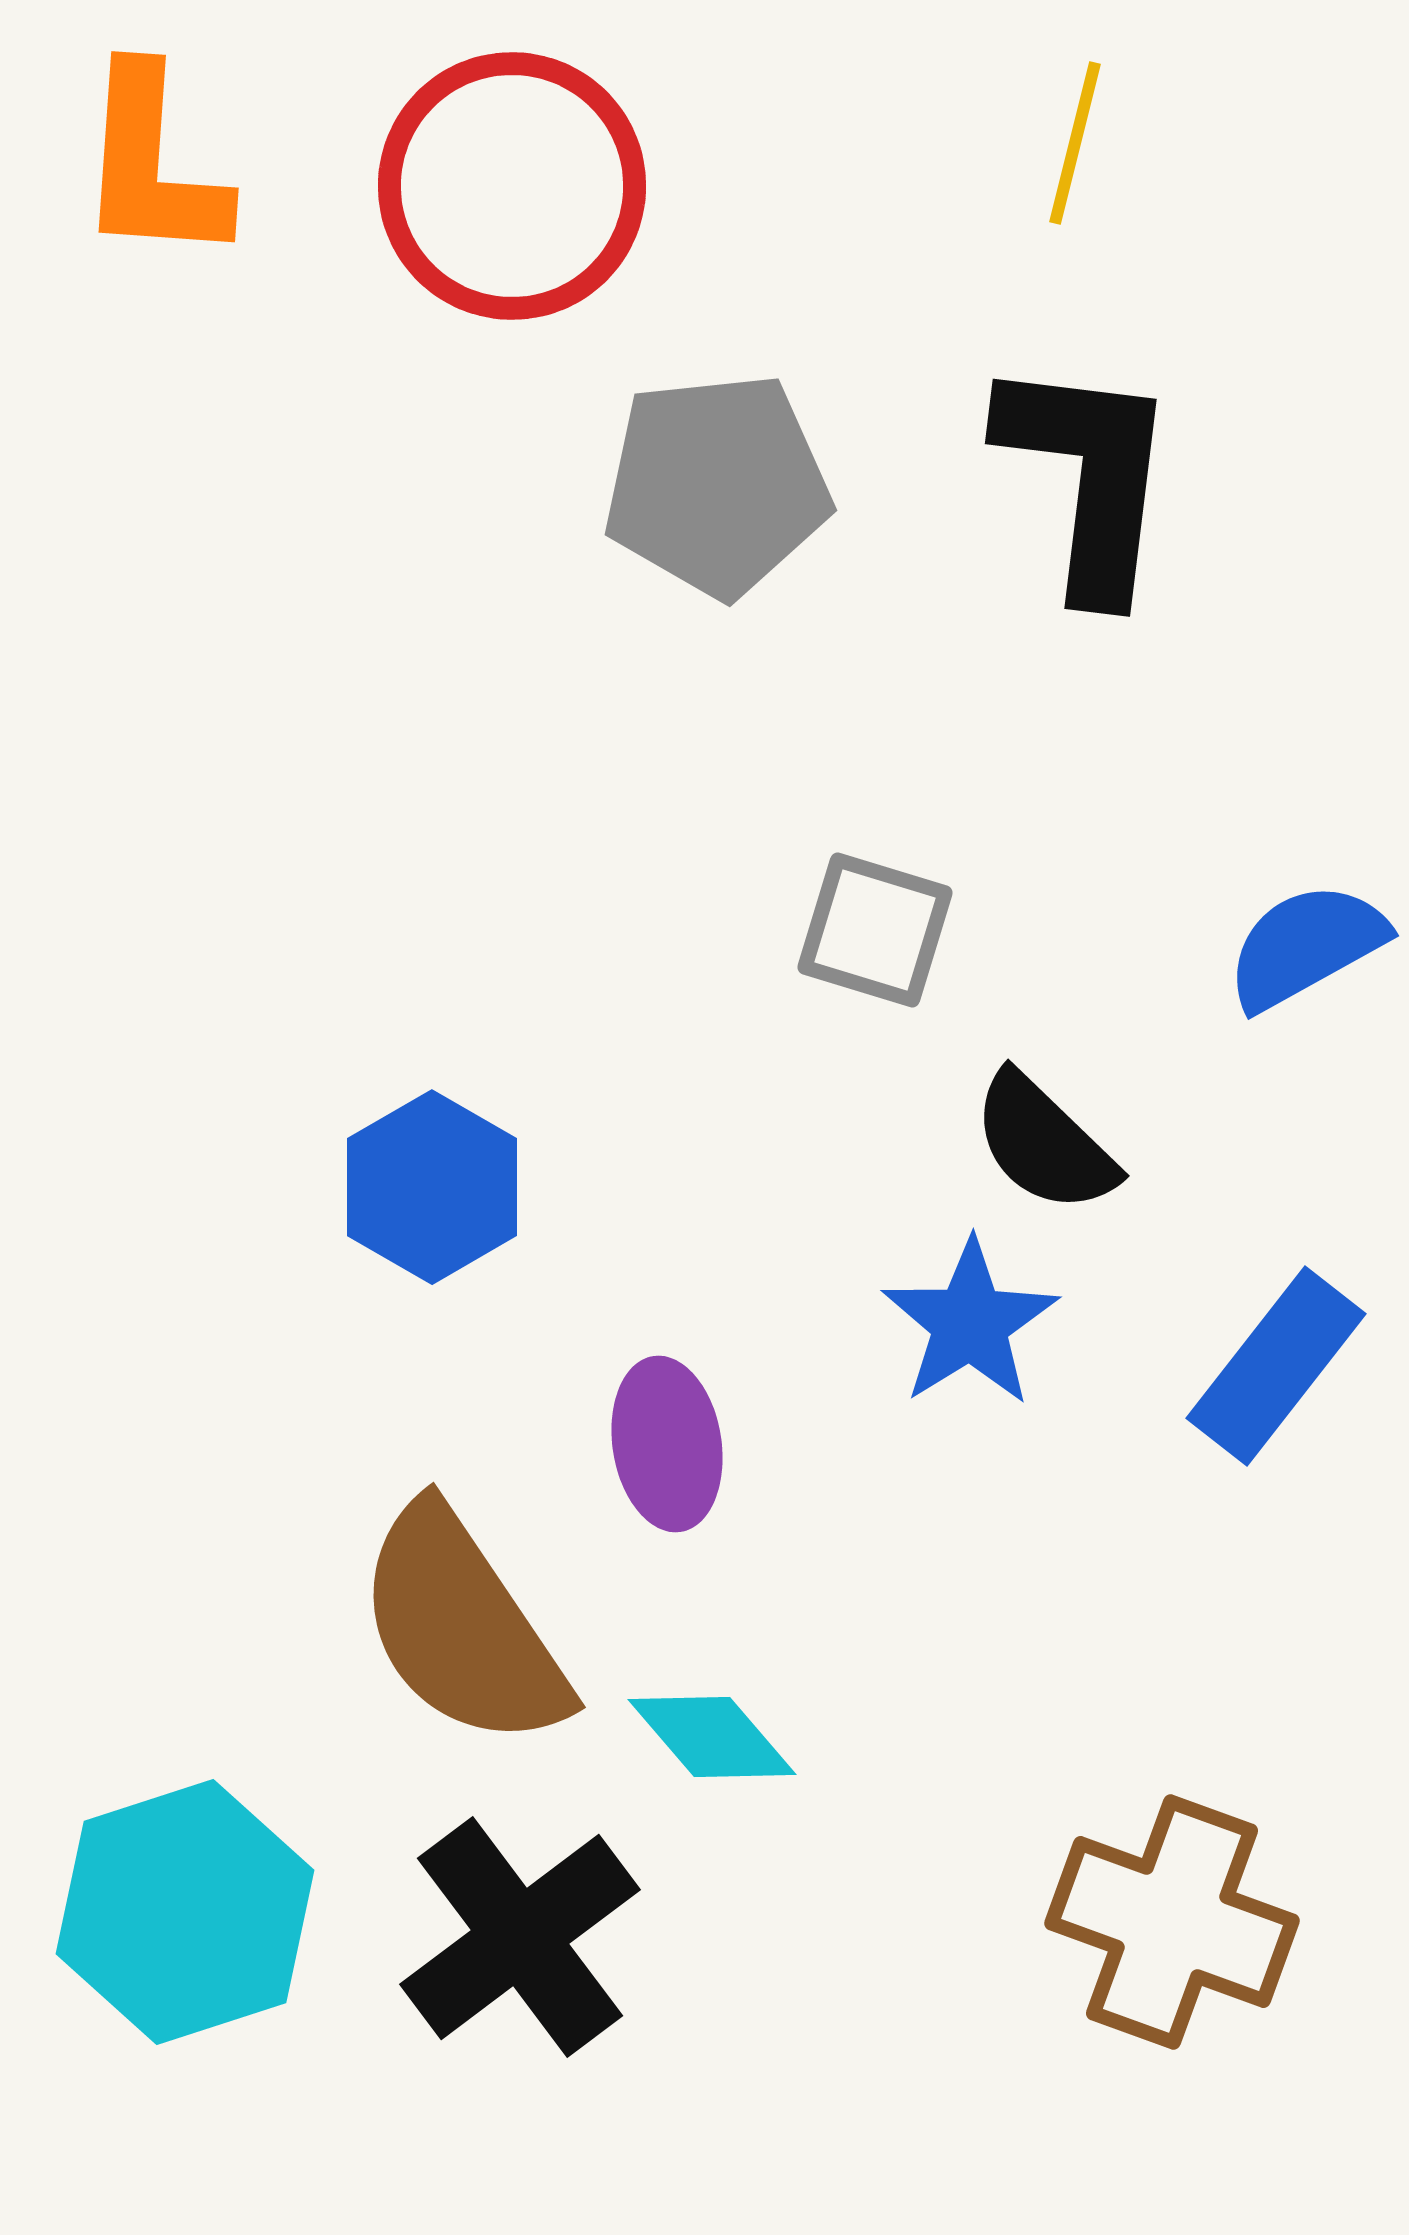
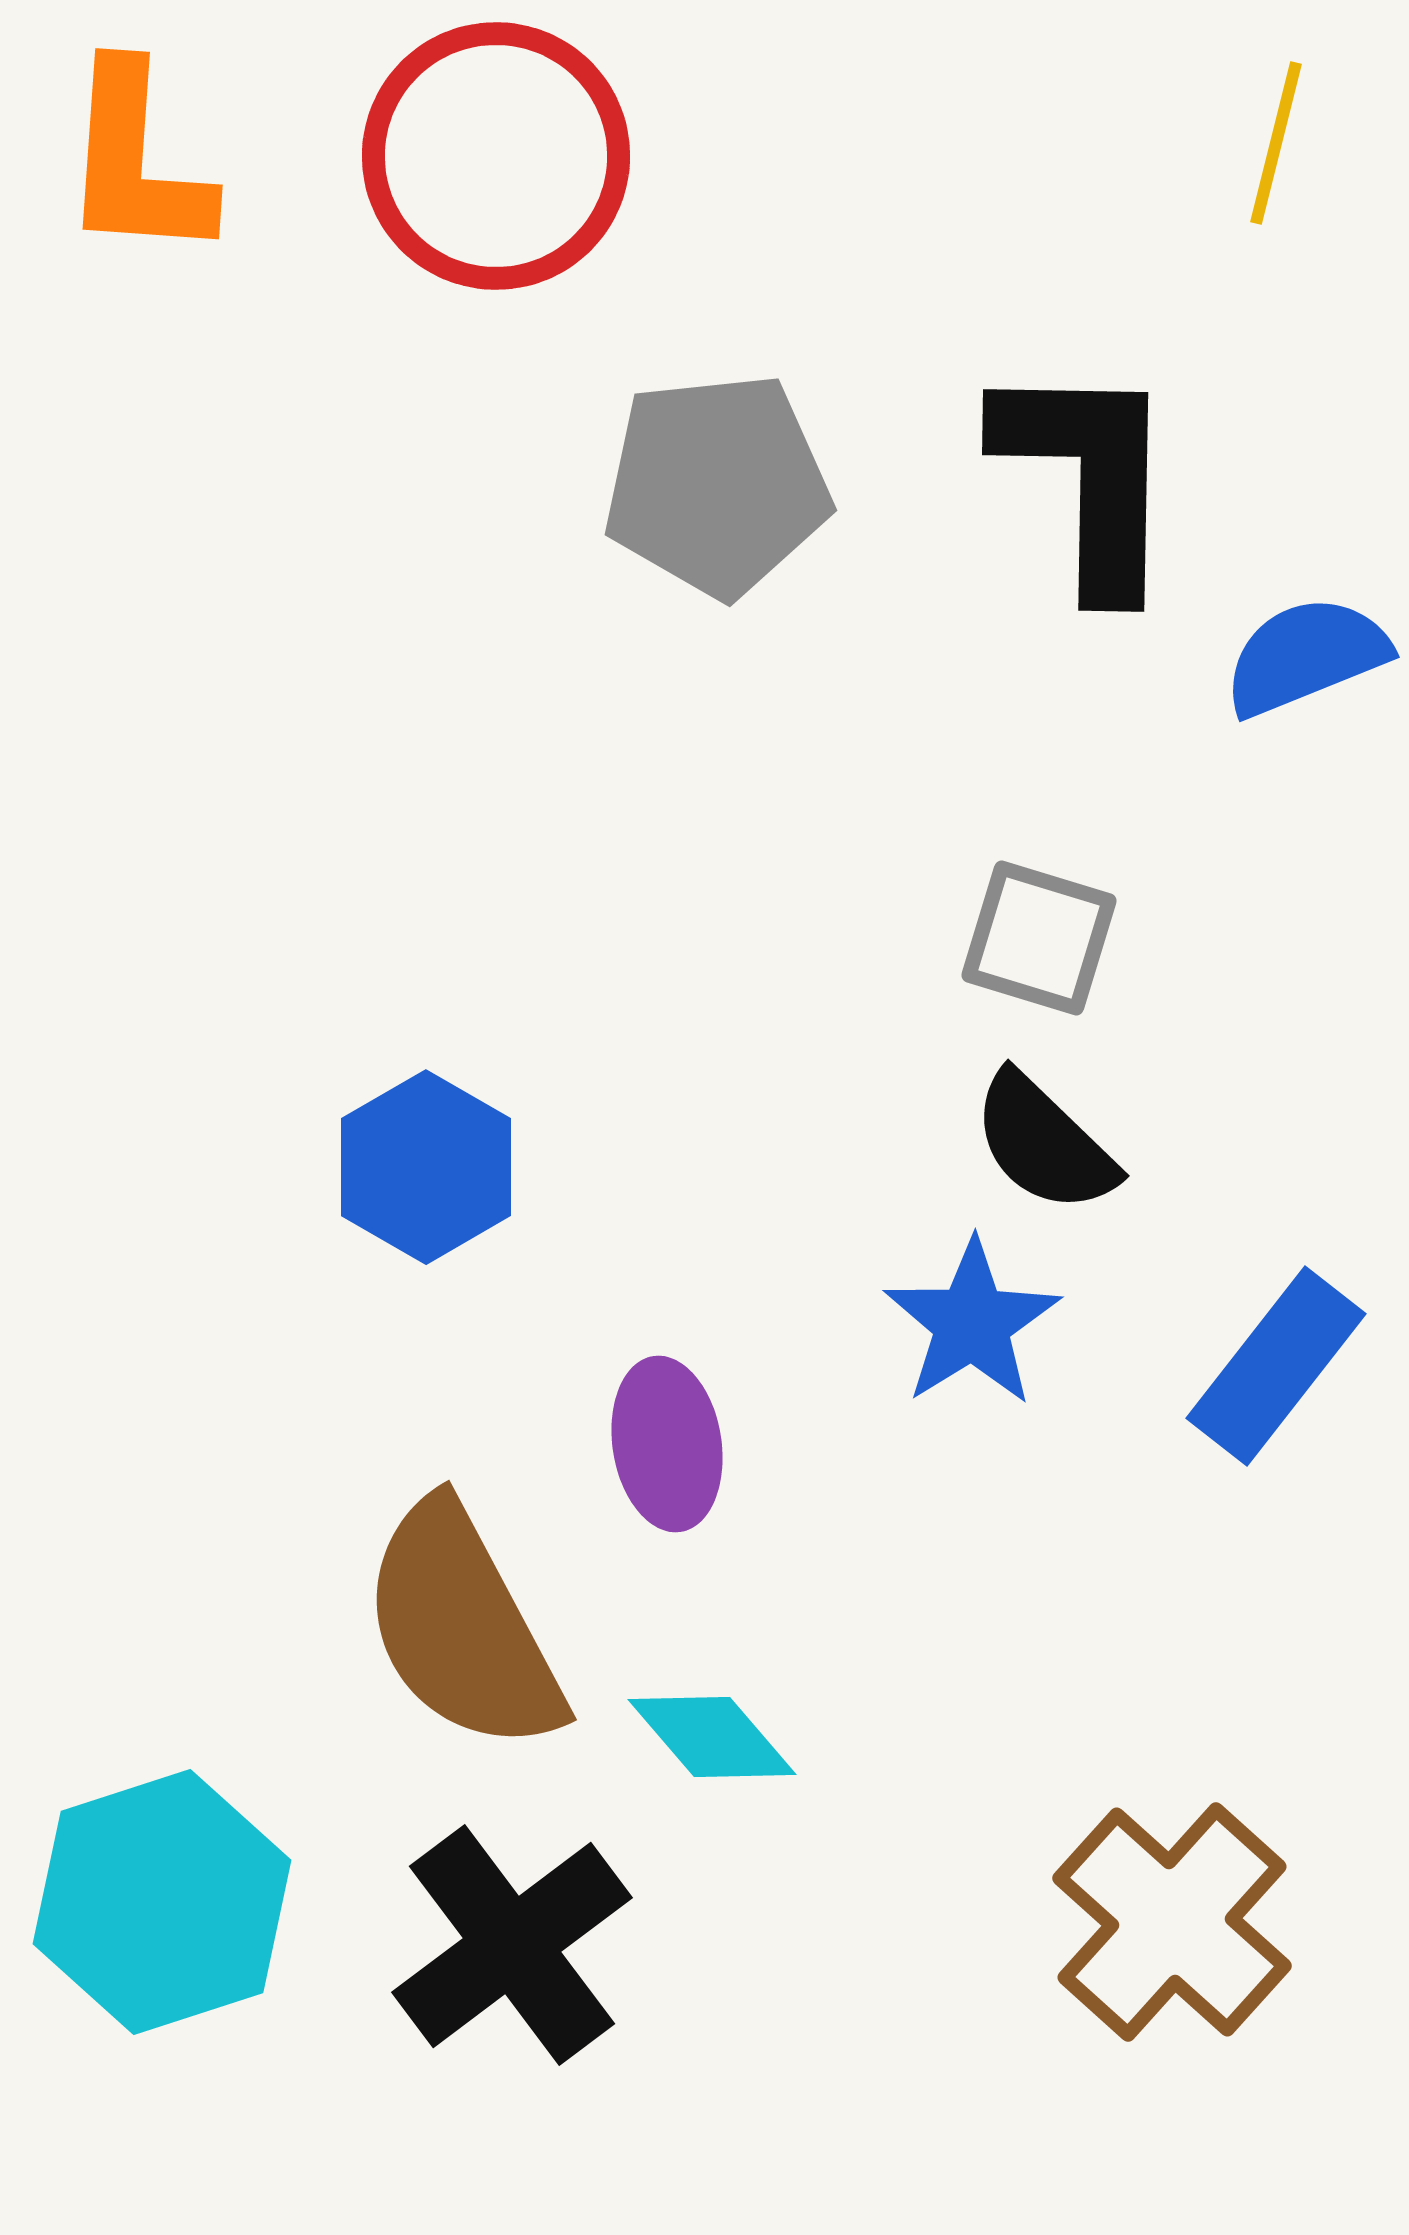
yellow line: moved 201 px right
orange L-shape: moved 16 px left, 3 px up
red circle: moved 16 px left, 30 px up
black L-shape: rotated 6 degrees counterclockwise
gray square: moved 164 px right, 8 px down
blue semicircle: moved 290 px up; rotated 7 degrees clockwise
blue hexagon: moved 6 px left, 20 px up
blue star: moved 2 px right
brown semicircle: rotated 6 degrees clockwise
cyan hexagon: moved 23 px left, 10 px up
brown cross: rotated 22 degrees clockwise
black cross: moved 8 px left, 8 px down
